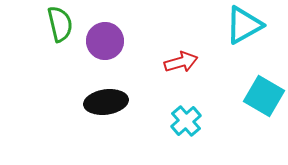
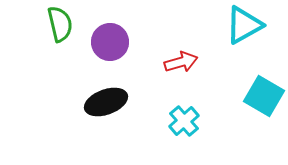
purple circle: moved 5 px right, 1 px down
black ellipse: rotated 12 degrees counterclockwise
cyan cross: moved 2 px left
